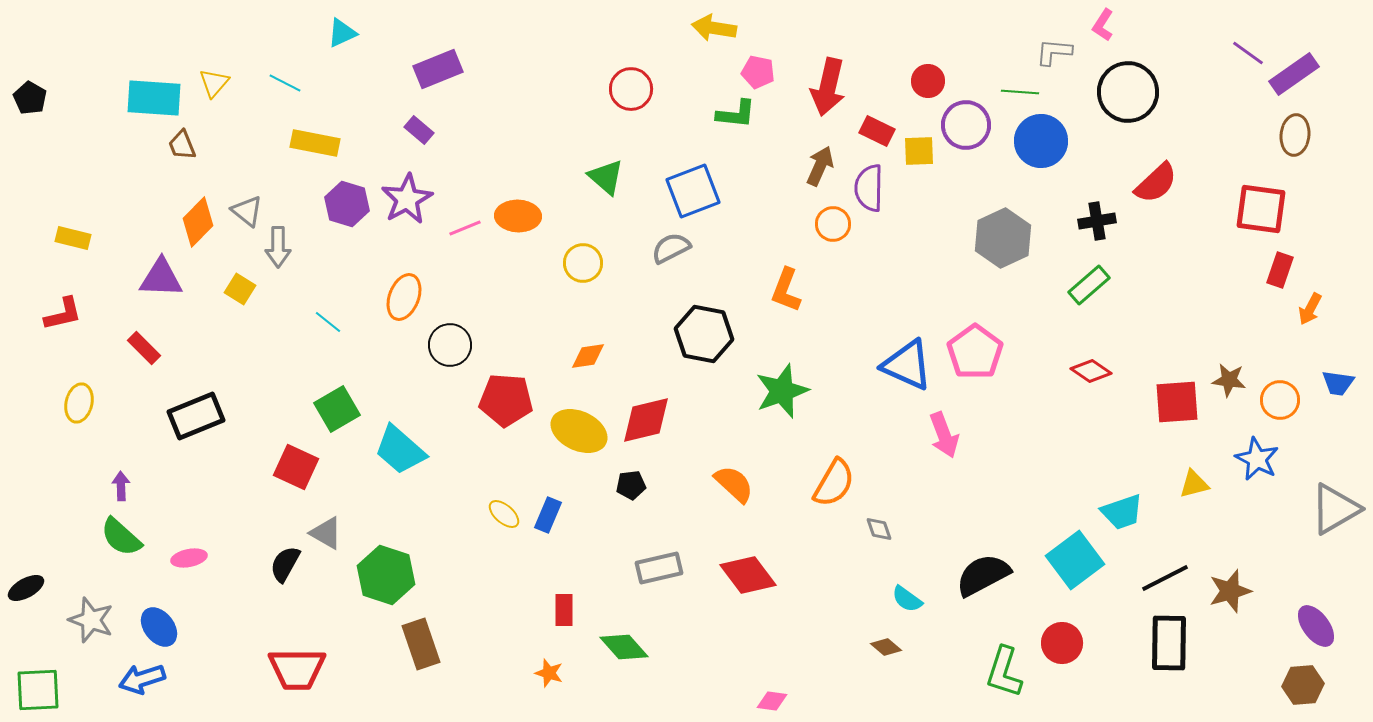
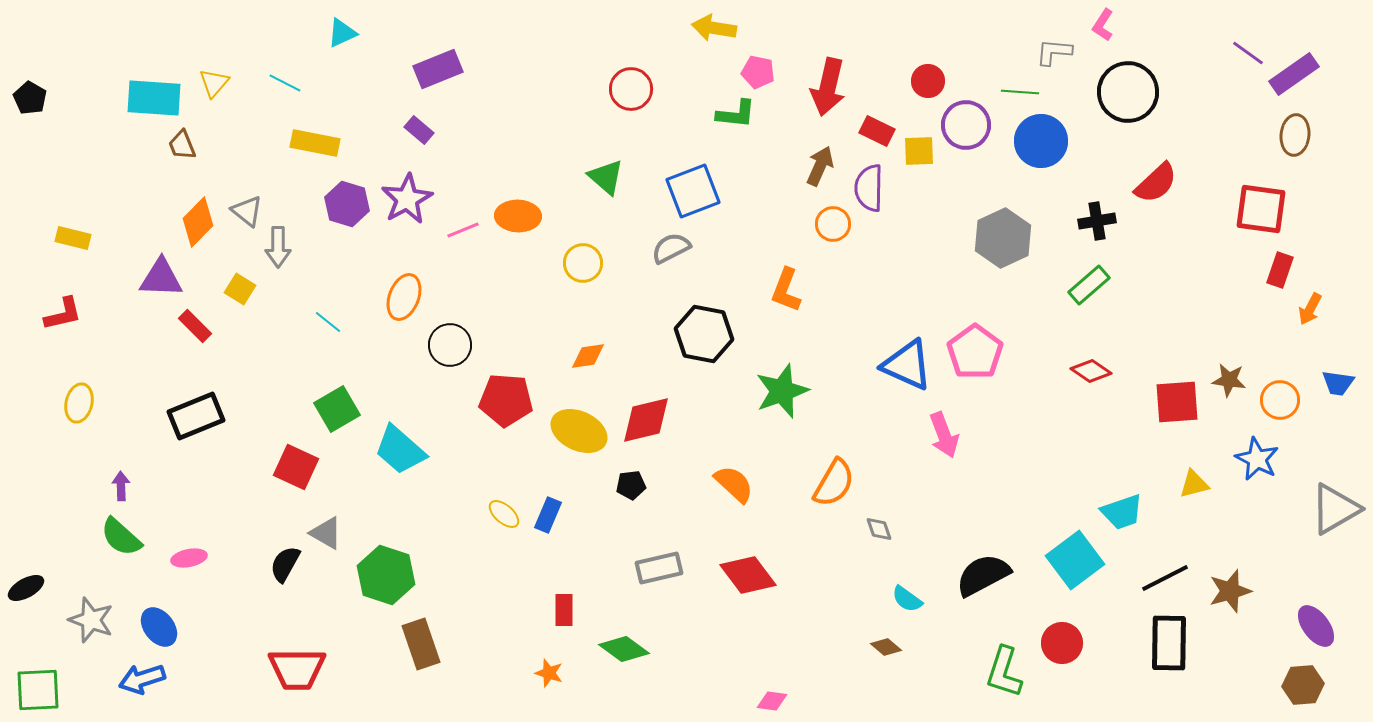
pink line at (465, 228): moved 2 px left, 2 px down
red rectangle at (144, 348): moved 51 px right, 22 px up
green diamond at (624, 647): moved 2 px down; rotated 12 degrees counterclockwise
